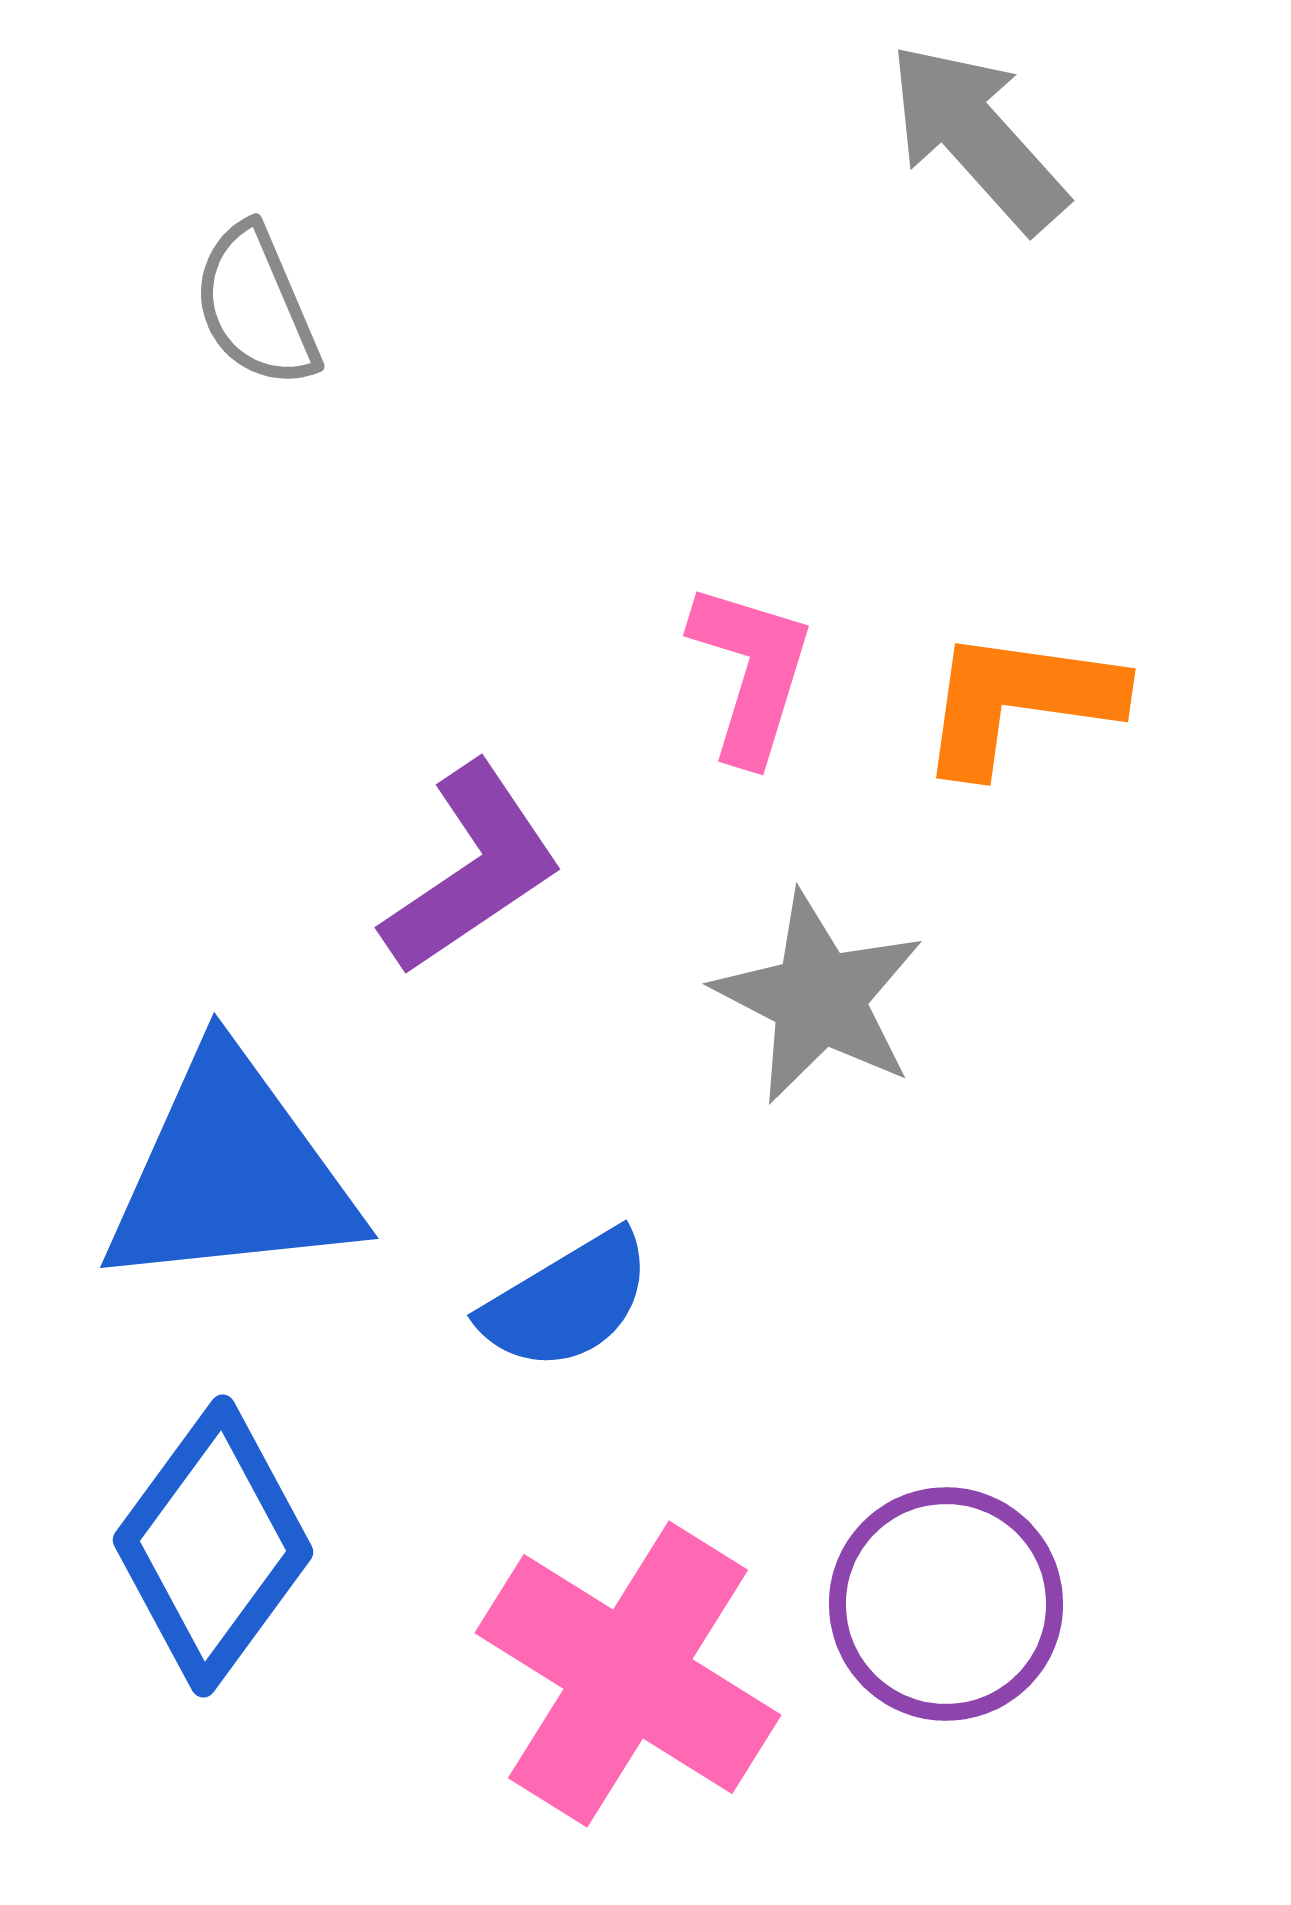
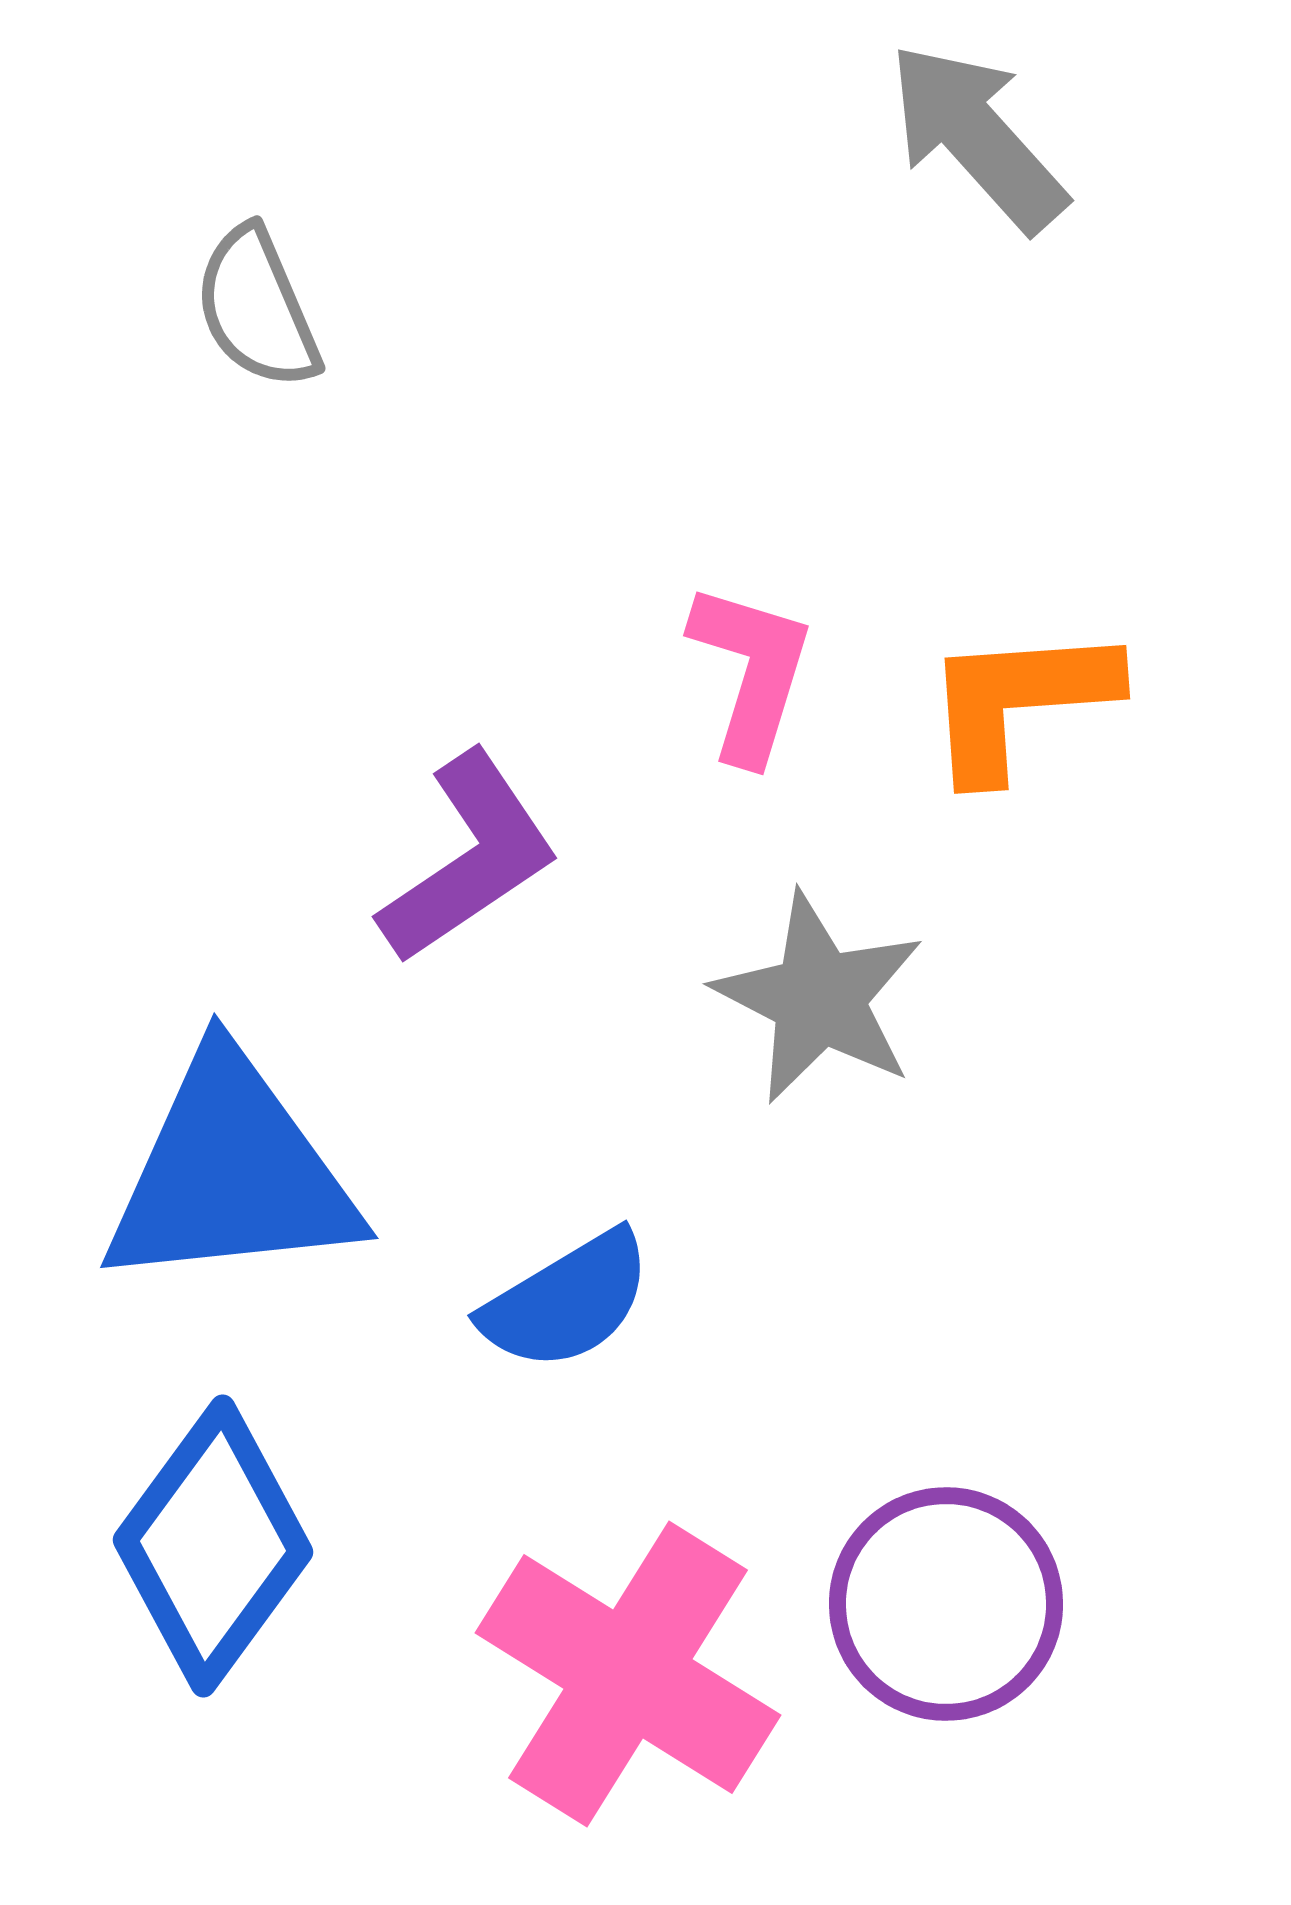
gray semicircle: moved 1 px right, 2 px down
orange L-shape: rotated 12 degrees counterclockwise
purple L-shape: moved 3 px left, 11 px up
